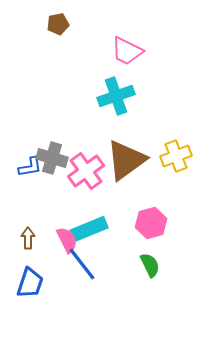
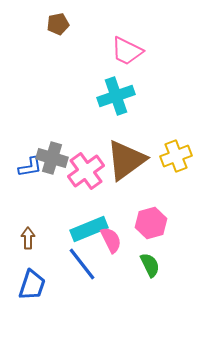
pink semicircle: moved 44 px right
blue trapezoid: moved 2 px right, 2 px down
